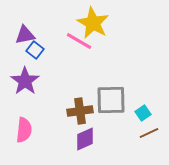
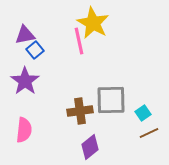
pink line: rotated 48 degrees clockwise
blue square: rotated 12 degrees clockwise
purple diamond: moved 5 px right, 8 px down; rotated 15 degrees counterclockwise
